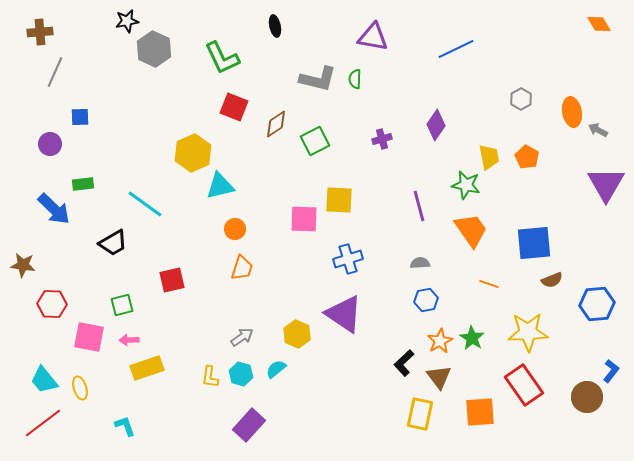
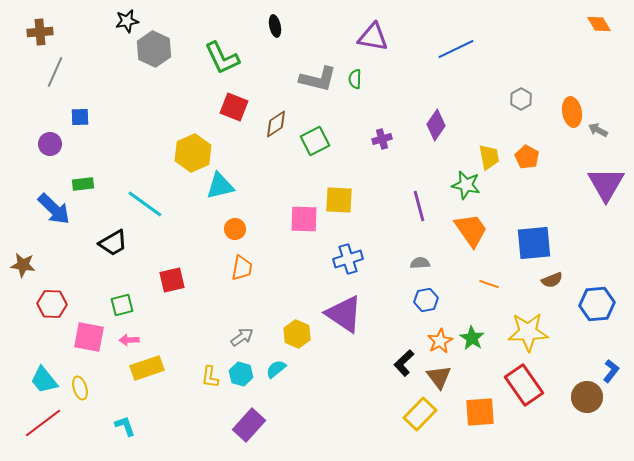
orange trapezoid at (242, 268): rotated 8 degrees counterclockwise
yellow rectangle at (420, 414): rotated 32 degrees clockwise
